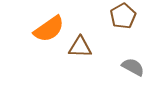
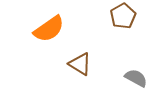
brown triangle: moved 17 px down; rotated 30 degrees clockwise
gray semicircle: moved 3 px right, 11 px down
